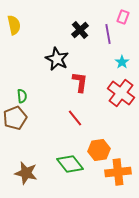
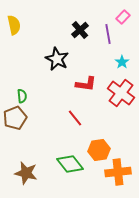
pink rectangle: rotated 24 degrees clockwise
red L-shape: moved 6 px right, 2 px down; rotated 90 degrees clockwise
